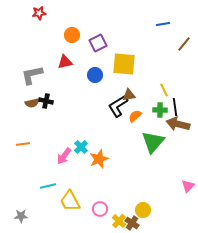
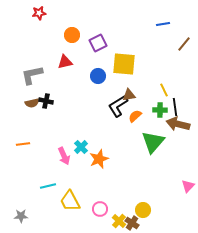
blue circle: moved 3 px right, 1 px down
pink arrow: rotated 60 degrees counterclockwise
